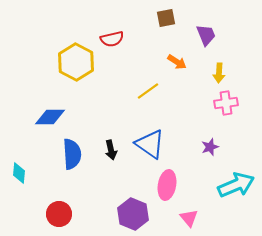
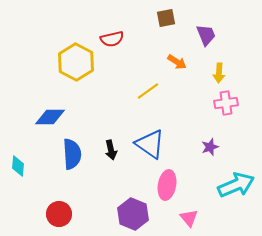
cyan diamond: moved 1 px left, 7 px up
